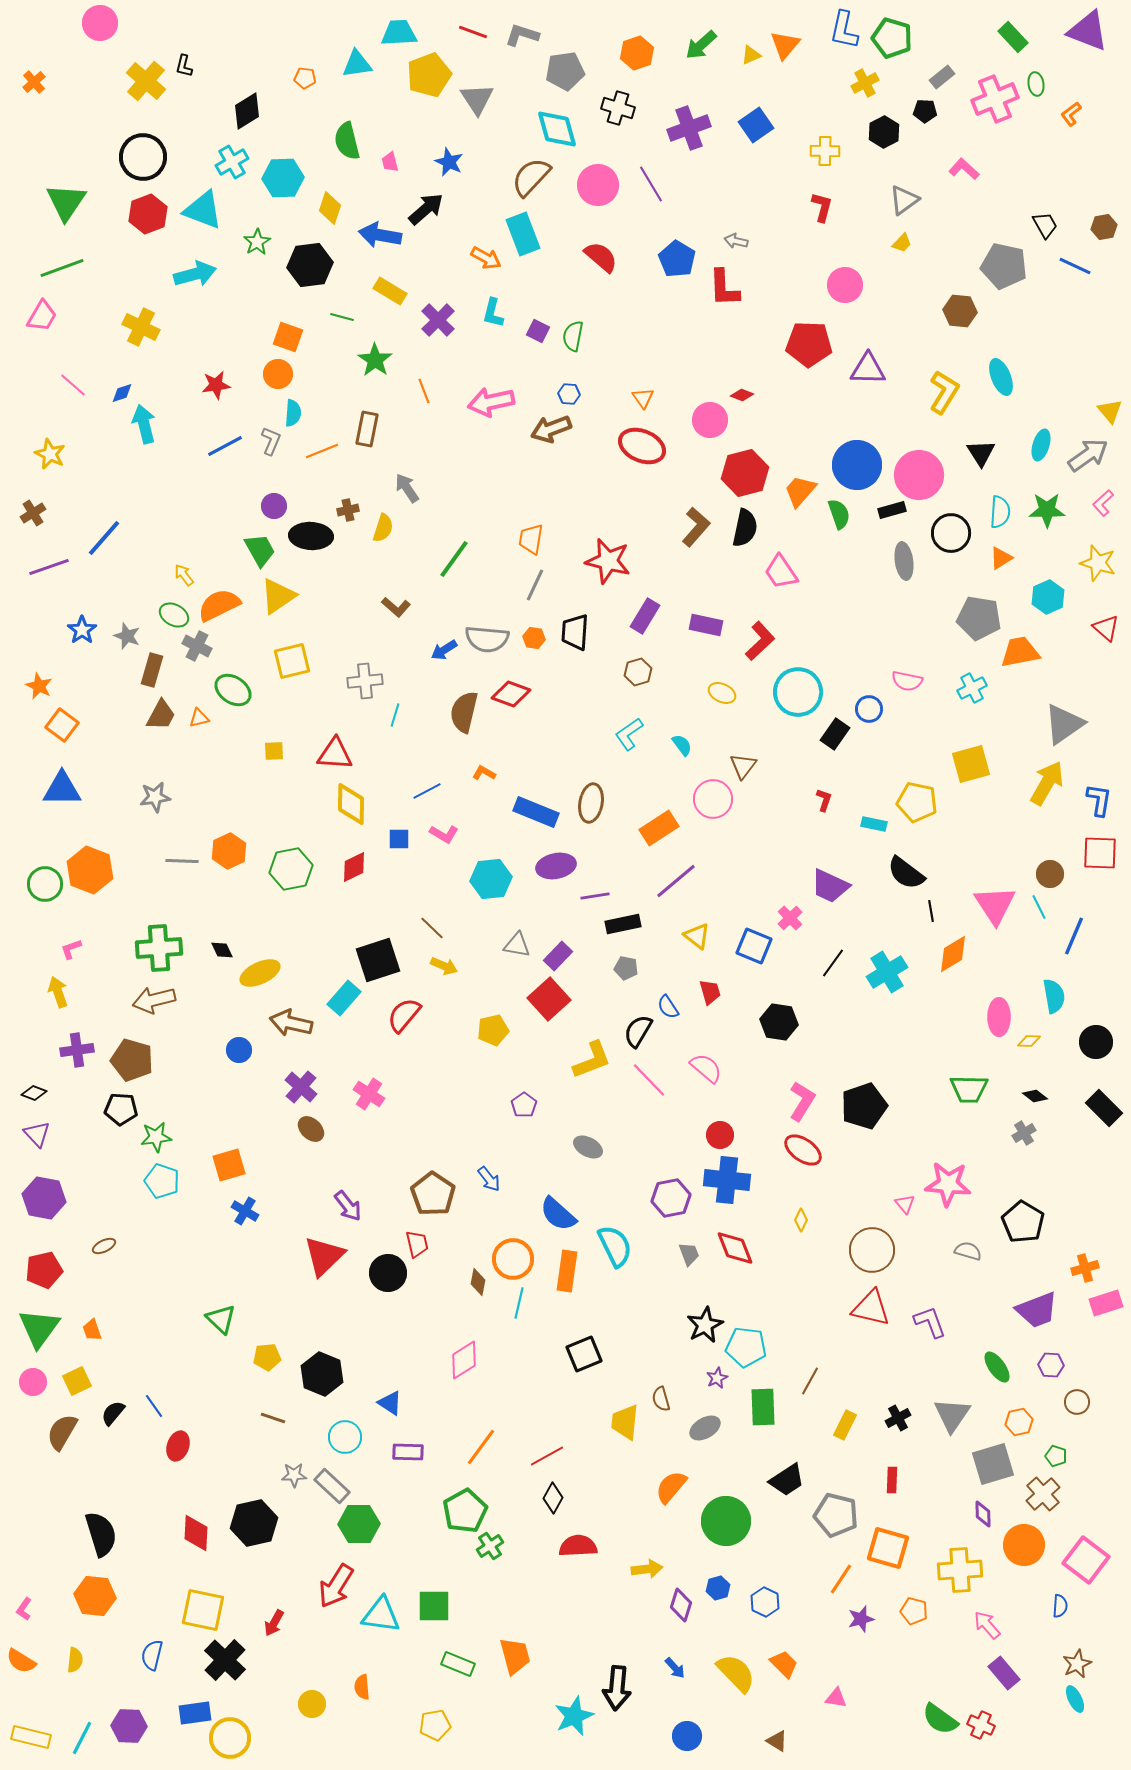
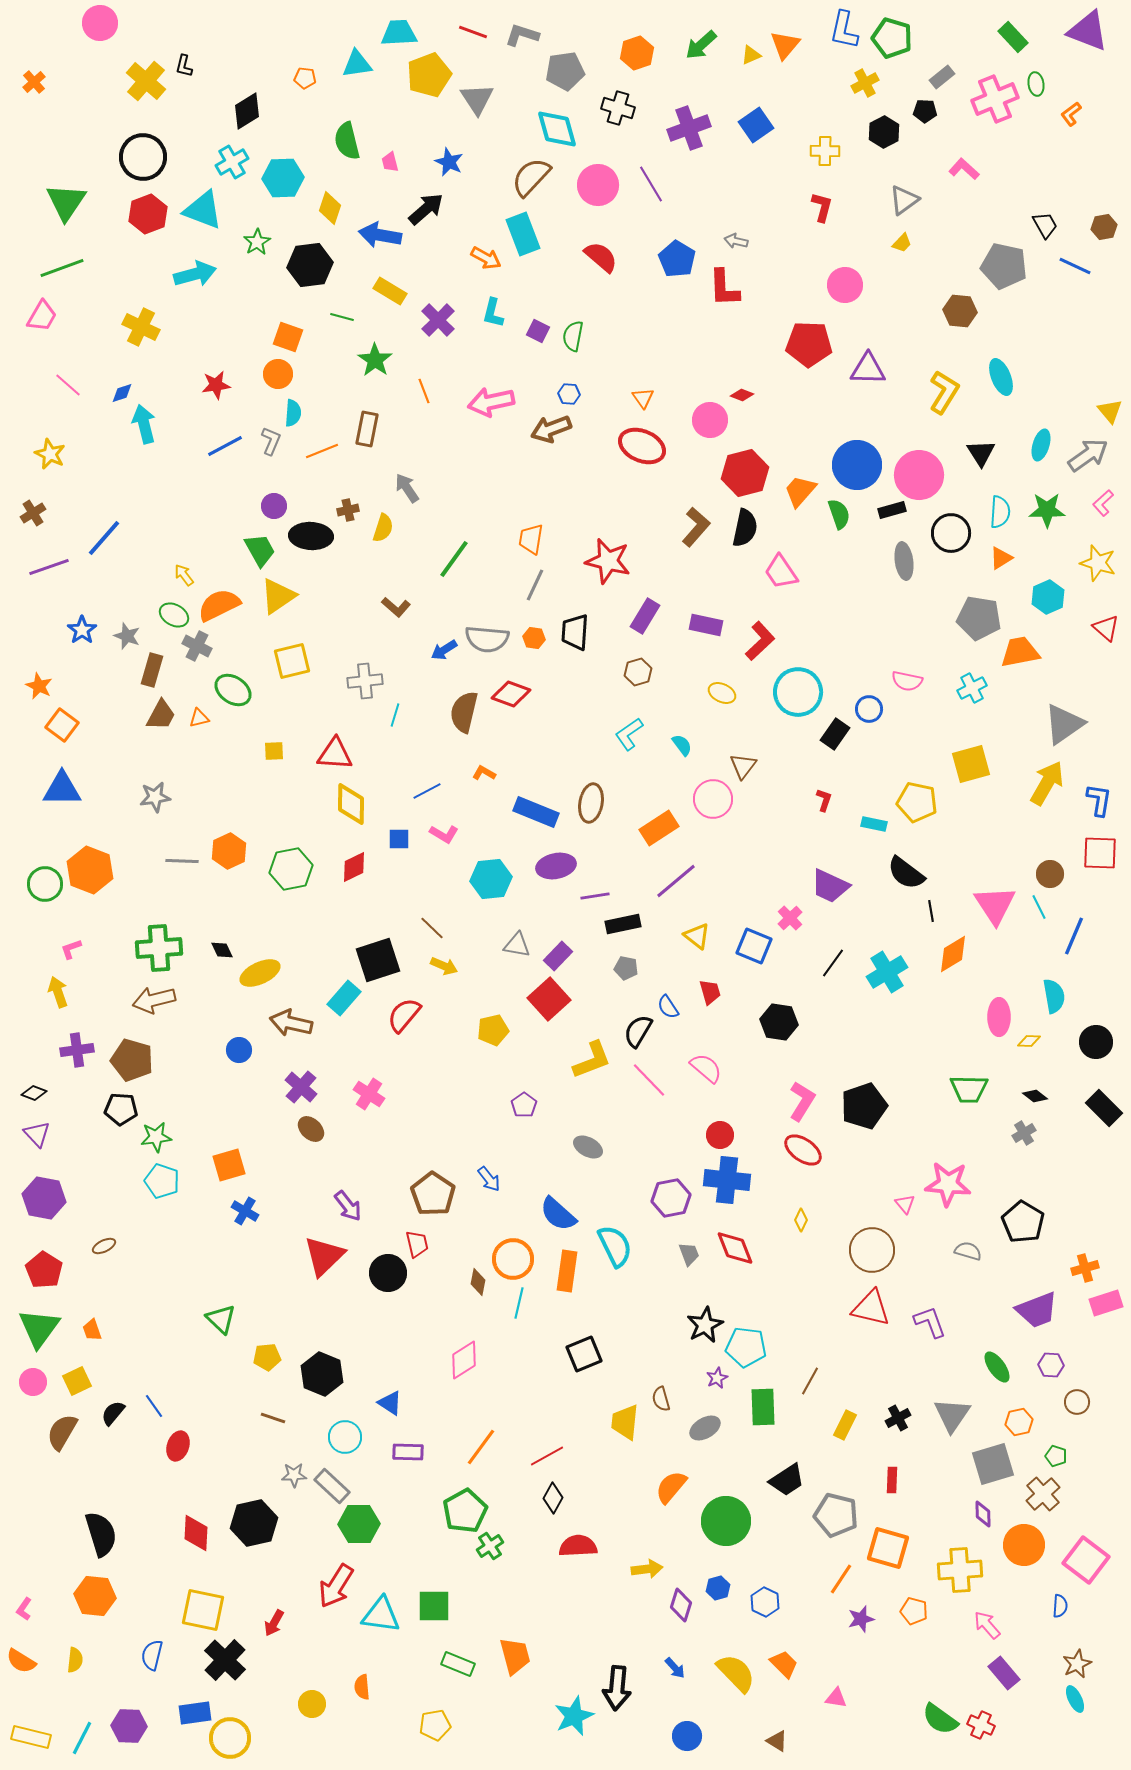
pink line at (73, 385): moved 5 px left
red pentagon at (44, 1270): rotated 27 degrees counterclockwise
